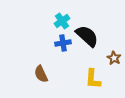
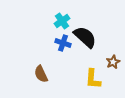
black semicircle: moved 2 px left, 1 px down
blue cross: rotated 28 degrees clockwise
brown star: moved 1 px left, 4 px down; rotated 16 degrees clockwise
